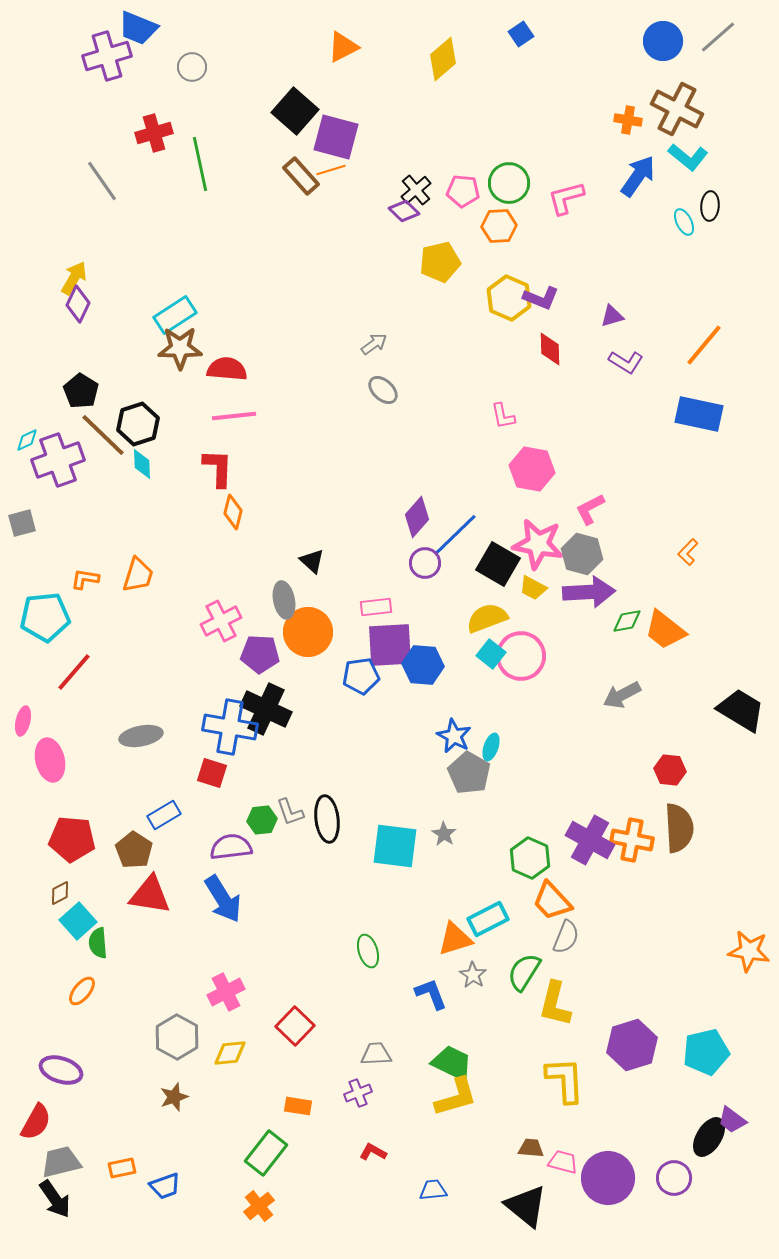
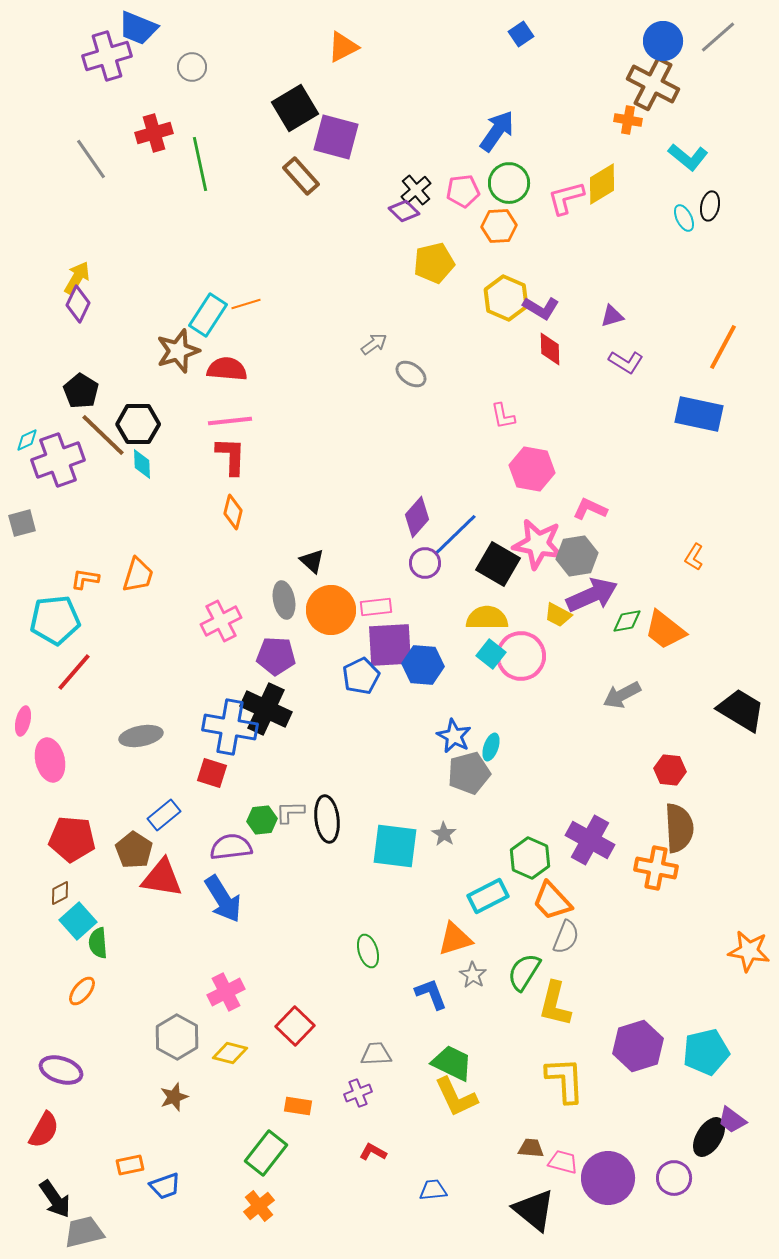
yellow diamond at (443, 59): moved 159 px right, 125 px down; rotated 9 degrees clockwise
brown cross at (677, 109): moved 24 px left, 25 px up
black square at (295, 111): moved 3 px up; rotated 18 degrees clockwise
orange line at (331, 170): moved 85 px left, 134 px down
blue arrow at (638, 176): moved 141 px left, 45 px up
gray line at (102, 181): moved 11 px left, 22 px up
pink pentagon at (463, 191): rotated 12 degrees counterclockwise
black ellipse at (710, 206): rotated 8 degrees clockwise
cyan ellipse at (684, 222): moved 4 px up
yellow pentagon at (440, 262): moved 6 px left, 1 px down
yellow arrow at (74, 278): moved 3 px right
yellow hexagon at (509, 298): moved 3 px left
purple L-shape at (541, 298): moved 10 px down; rotated 9 degrees clockwise
cyan rectangle at (175, 315): moved 33 px right; rotated 24 degrees counterclockwise
orange line at (704, 345): moved 19 px right, 2 px down; rotated 12 degrees counterclockwise
brown star at (180, 348): moved 2 px left, 3 px down; rotated 18 degrees counterclockwise
gray ellipse at (383, 390): moved 28 px right, 16 px up; rotated 8 degrees counterclockwise
pink line at (234, 416): moved 4 px left, 5 px down
black hexagon at (138, 424): rotated 18 degrees clockwise
red L-shape at (218, 468): moved 13 px right, 12 px up
pink L-shape at (590, 509): rotated 52 degrees clockwise
orange L-shape at (688, 552): moved 6 px right, 5 px down; rotated 12 degrees counterclockwise
gray hexagon at (582, 554): moved 5 px left, 2 px down; rotated 24 degrees counterclockwise
yellow trapezoid at (533, 588): moved 25 px right, 27 px down
purple arrow at (589, 592): moved 3 px right, 3 px down; rotated 21 degrees counterclockwise
cyan pentagon at (45, 617): moved 10 px right, 3 px down
yellow semicircle at (487, 618): rotated 21 degrees clockwise
orange circle at (308, 632): moved 23 px right, 22 px up
purple pentagon at (260, 654): moved 16 px right, 2 px down
blue pentagon at (361, 676): rotated 18 degrees counterclockwise
gray pentagon at (469, 773): rotated 27 degrees clockwise
gray L-shape at (290, 812): rotated 108 degrees clockwise
blue rectangle at (164, 815): rotated 8 degrees counterclockwise
orange cross at (632, 840): moved 24 px right, 28 px down
red triangle at (150, 895): moved 12 px right, 17 px up
cyan rectangle at (488, 919): moved 23 px up
purple hexagon at (632, 1045): moved 6 px right, 1 px down
yellow diamond at (230, 1053): rotated 20 degrees clockwise
yellow L-shape at (456, 1097): rotated 81 degrees clockwise
red semicircle at (36, 1122): moved 8 px right, 8 px down
gray trapezoid at (61, 1162): moved 23 px right, 70 px down
orange rectangle at (122, 1168): moved 8 px right, 3 px up
black triangle at (526, 1206): moved 8 px right, 4 px down
